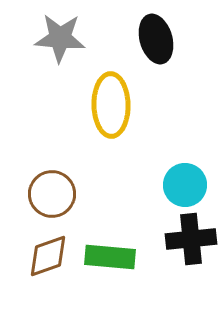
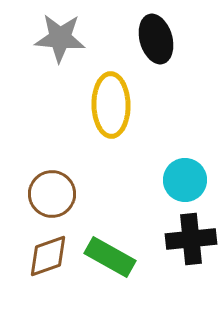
cyan circle: moved 5 px up
green rectangle: rotated 24 degrees clockwise
